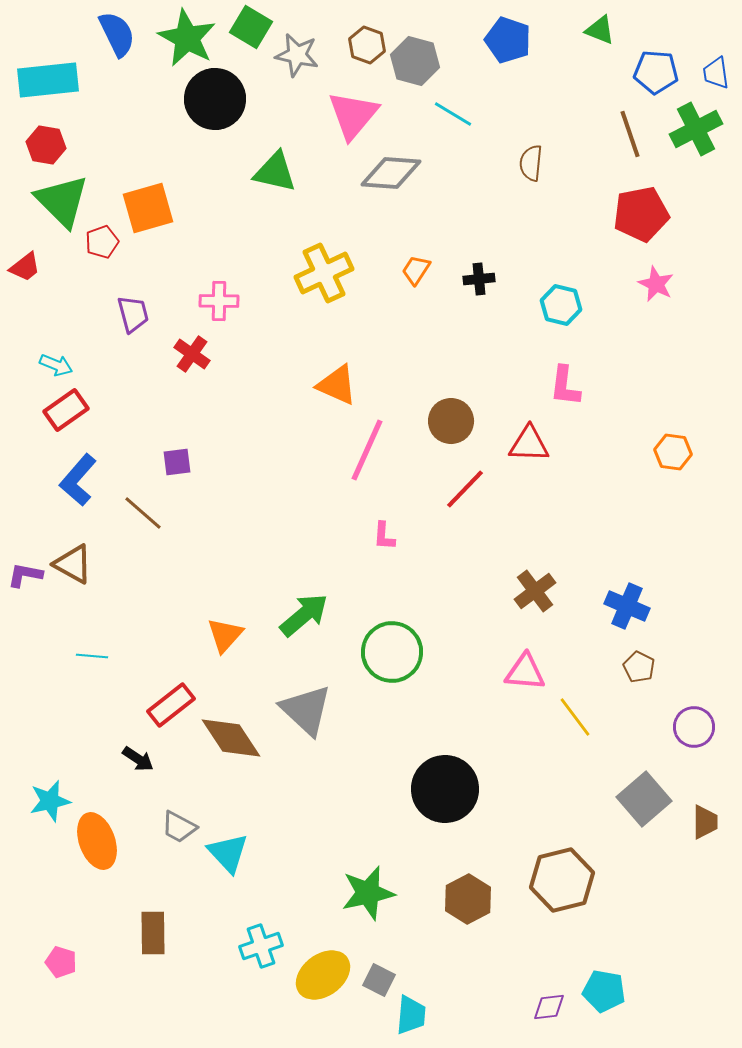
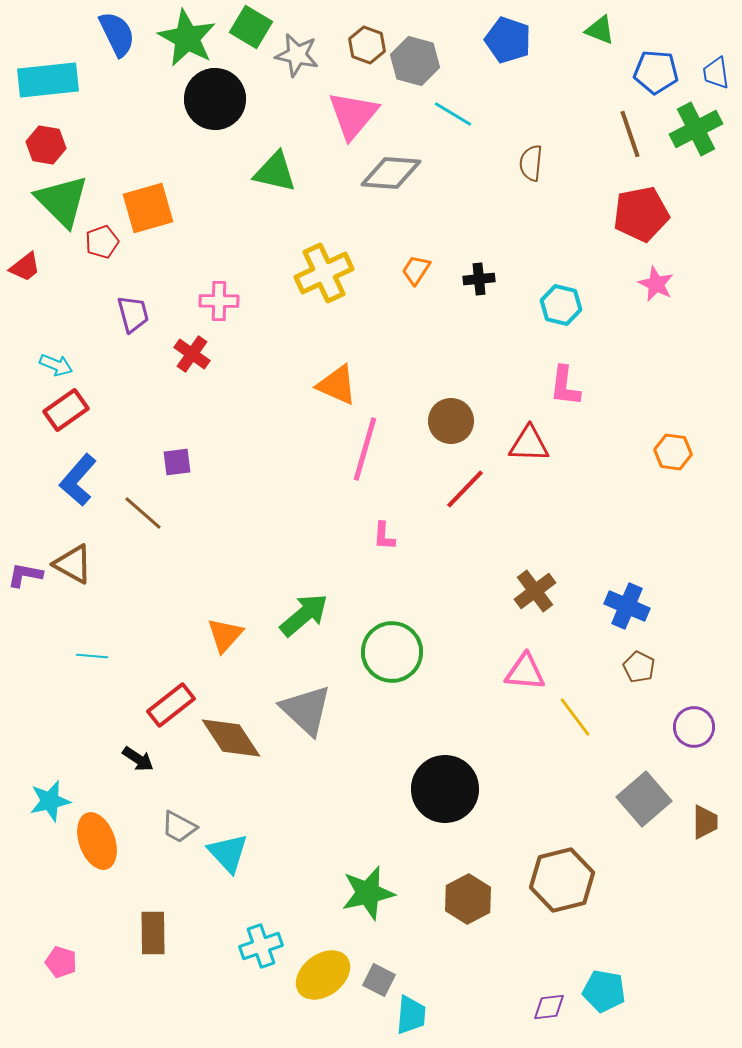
pink line at (367, 450): moved 2 px left, 1 px up; rotated 8 degrees counterclockwise
